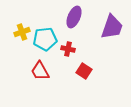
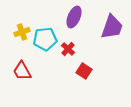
red cross: rotated 32 degrees clockwise
red trapezoid: moved 18 px left
